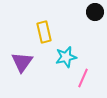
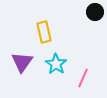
cyan star: moved 10 px left, 7 px down; rotated 25 degrees counterclockwise
